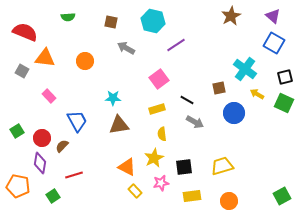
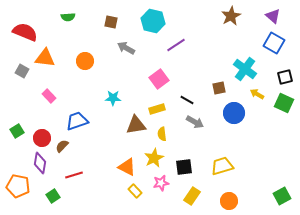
blue trapezoid at (77, 121): rotated 80 degrees counterclockwise
brown triangle at (119, 125): moved 17 px right
yellow rectangle at (192, 196): rotated 48 degrees counterclockwise
